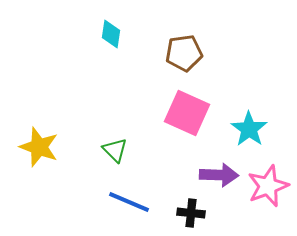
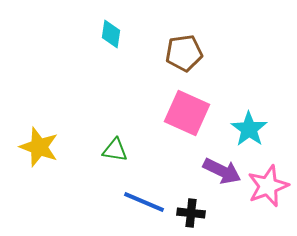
green triangle: rotated 36 degrees counterclockwise
purple arrow: moved 3 px right, 4 px up; rotated 24 degrees clockwise
blue line: moved 15 px right
